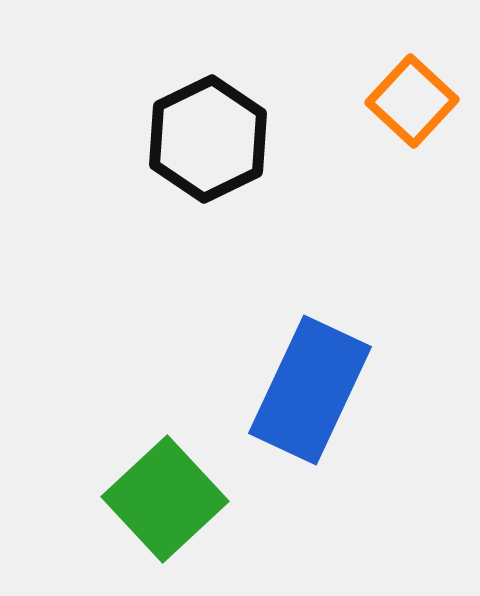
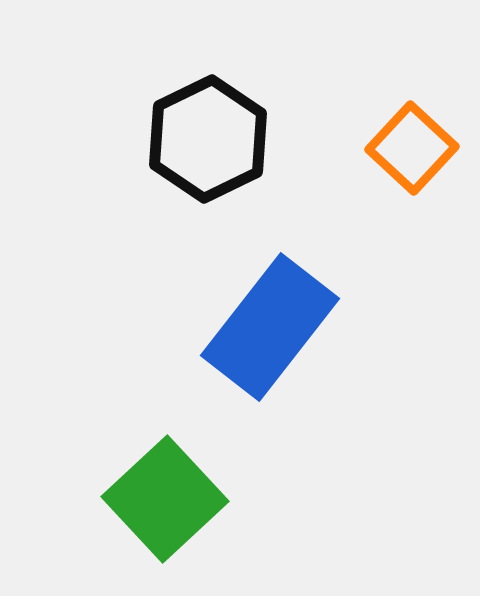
orange square: moved 47 px down
blue rectangle: moved 40 px left, 63 px up; rotated 13 degrees clockwise
